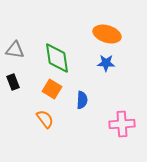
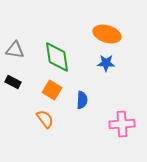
green diamond: moved 1 px up
black rectangle: rotated 42 degrees counterclockwise
orange square: moved 1 px down
